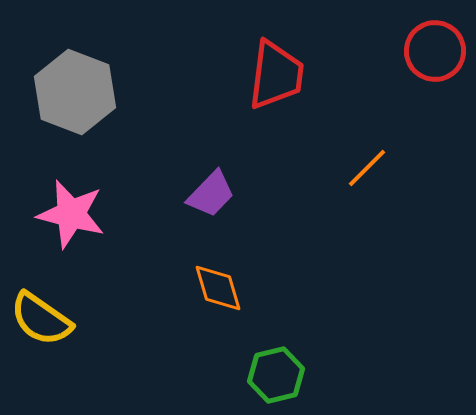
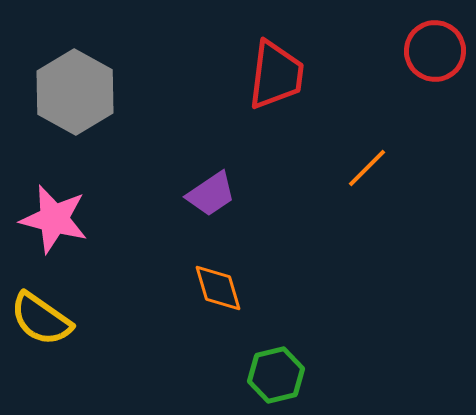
gray hexagon: rotated 8 degrees clockwise
purple trapezoid: rotated 12 degrees clockwise
pink star: moved 17 px left, 5 px down
